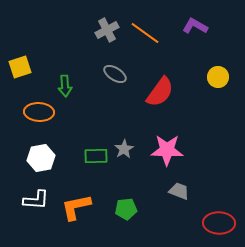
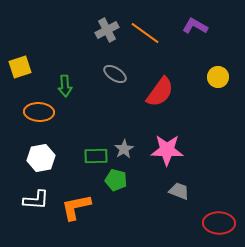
green pentagon: moved 10 px left, 29 px up; rotated 20 degrees clockwise
